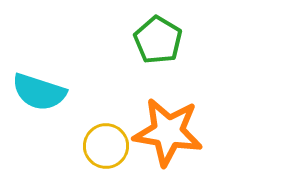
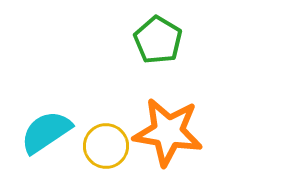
cyan semicircle: moved 7 px right, 40 px down; rotated 128 degrees clockwise
